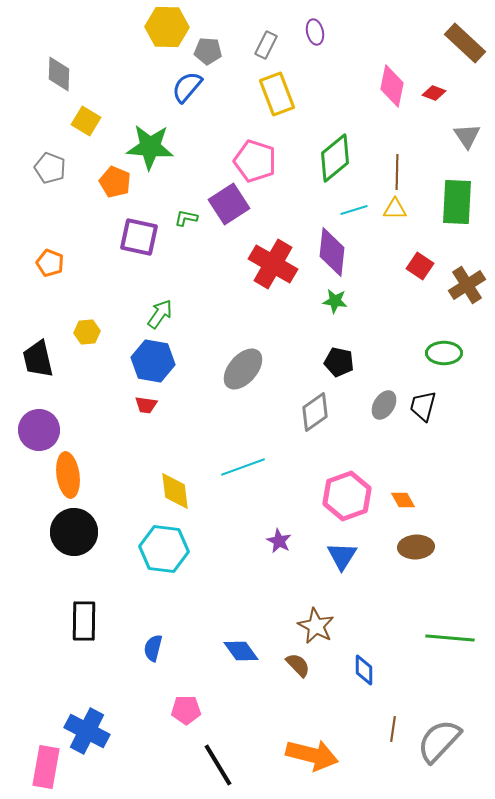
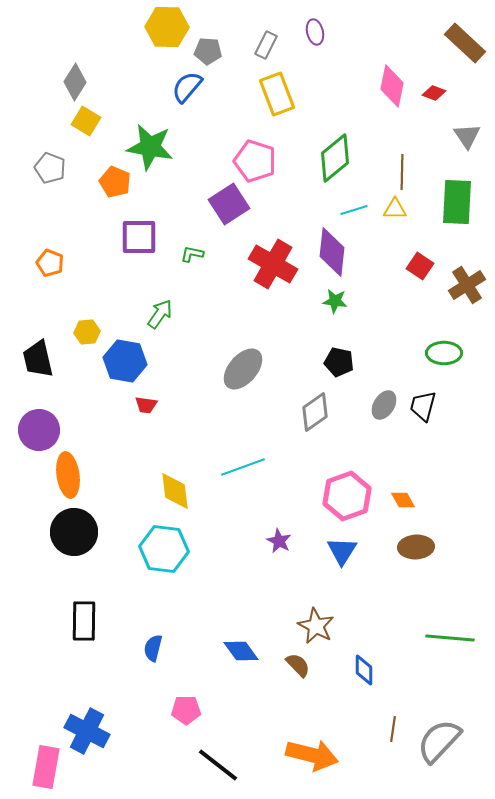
gray diamond at (59, 74): moved 16 px right, 8 px down; rotated 30 degrees clockwise
green star at (150, 147): rotated 6 degrees clockwise
brown line at (397, 172): moved 5 px right
green L-shape at (186, 218): moved 6 px right, 36 px down
purple square at (139, 237): rotated 12 degrees counterclockwise
blue hexagon at (153, 361): moved 28 px left
blue triangle at (342, 556): moved 5 px up
black line at (218, 765): rotated 21 degrees counterclockwise
